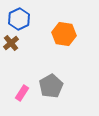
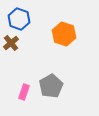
blue hexagon: rotated 15 degrees counterclockwise
orange hexagon: rotated 10 degrees clockwise
pink rectangle: moved 2 px right, 1 px up; rotated 14 degrees counterclockwise
